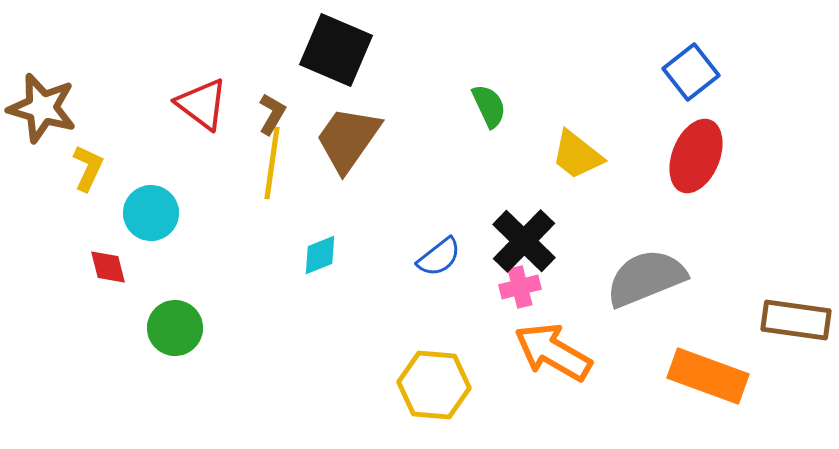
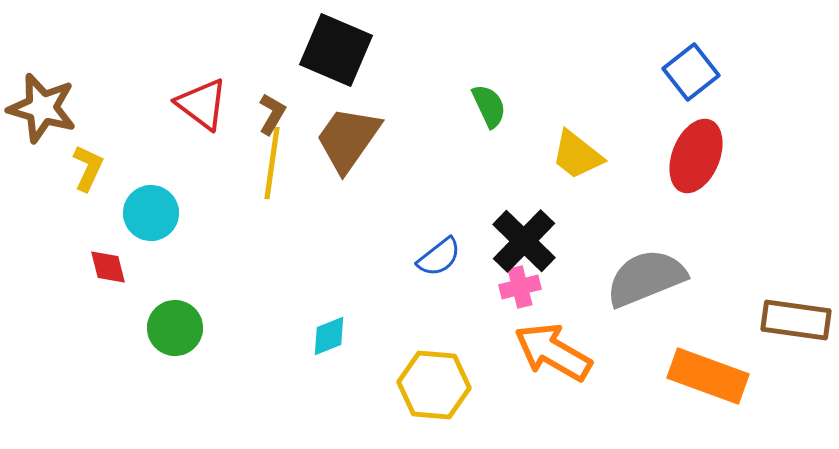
cyan diamond: moved 9 px right, 81 px down
